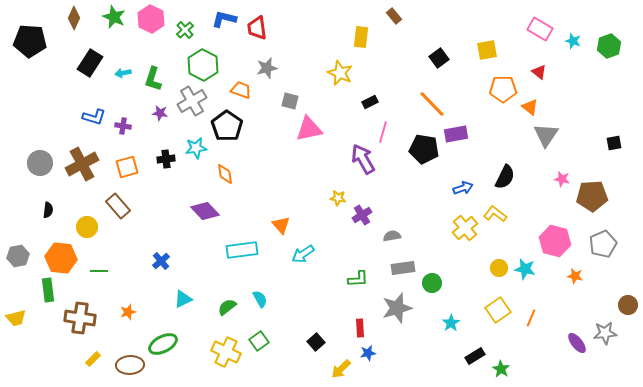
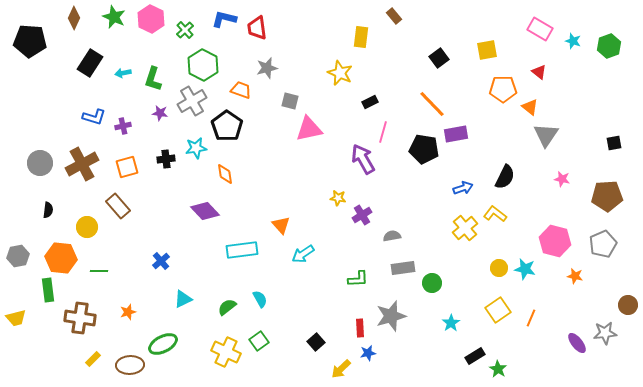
purple cross at (123, 126): rotated 21 degrees counterclockwise
brown pentagon at (592, 196): moved 15 px right
gray star at (397, 308): moved 6 px left, 8 px down
green star at (501, 369): moved 3 px left
